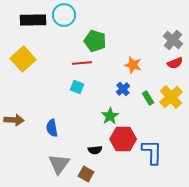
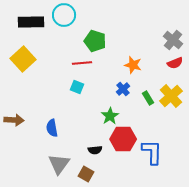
black rectangle: moved 2 px left, 2 px down
yellow cross: moved 1 px up
